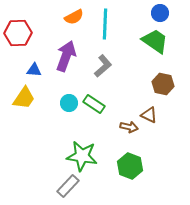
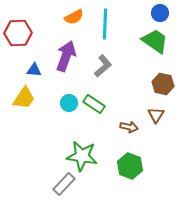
brown triangle: moved 7 px right; rotated 36 degrees clockwise
gray rectangle: moved 4 px left, 2 px up
